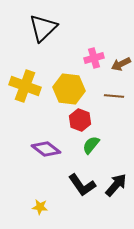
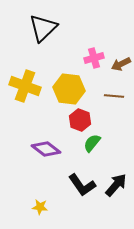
green semicircle: moved 1 px right, 2 px up
